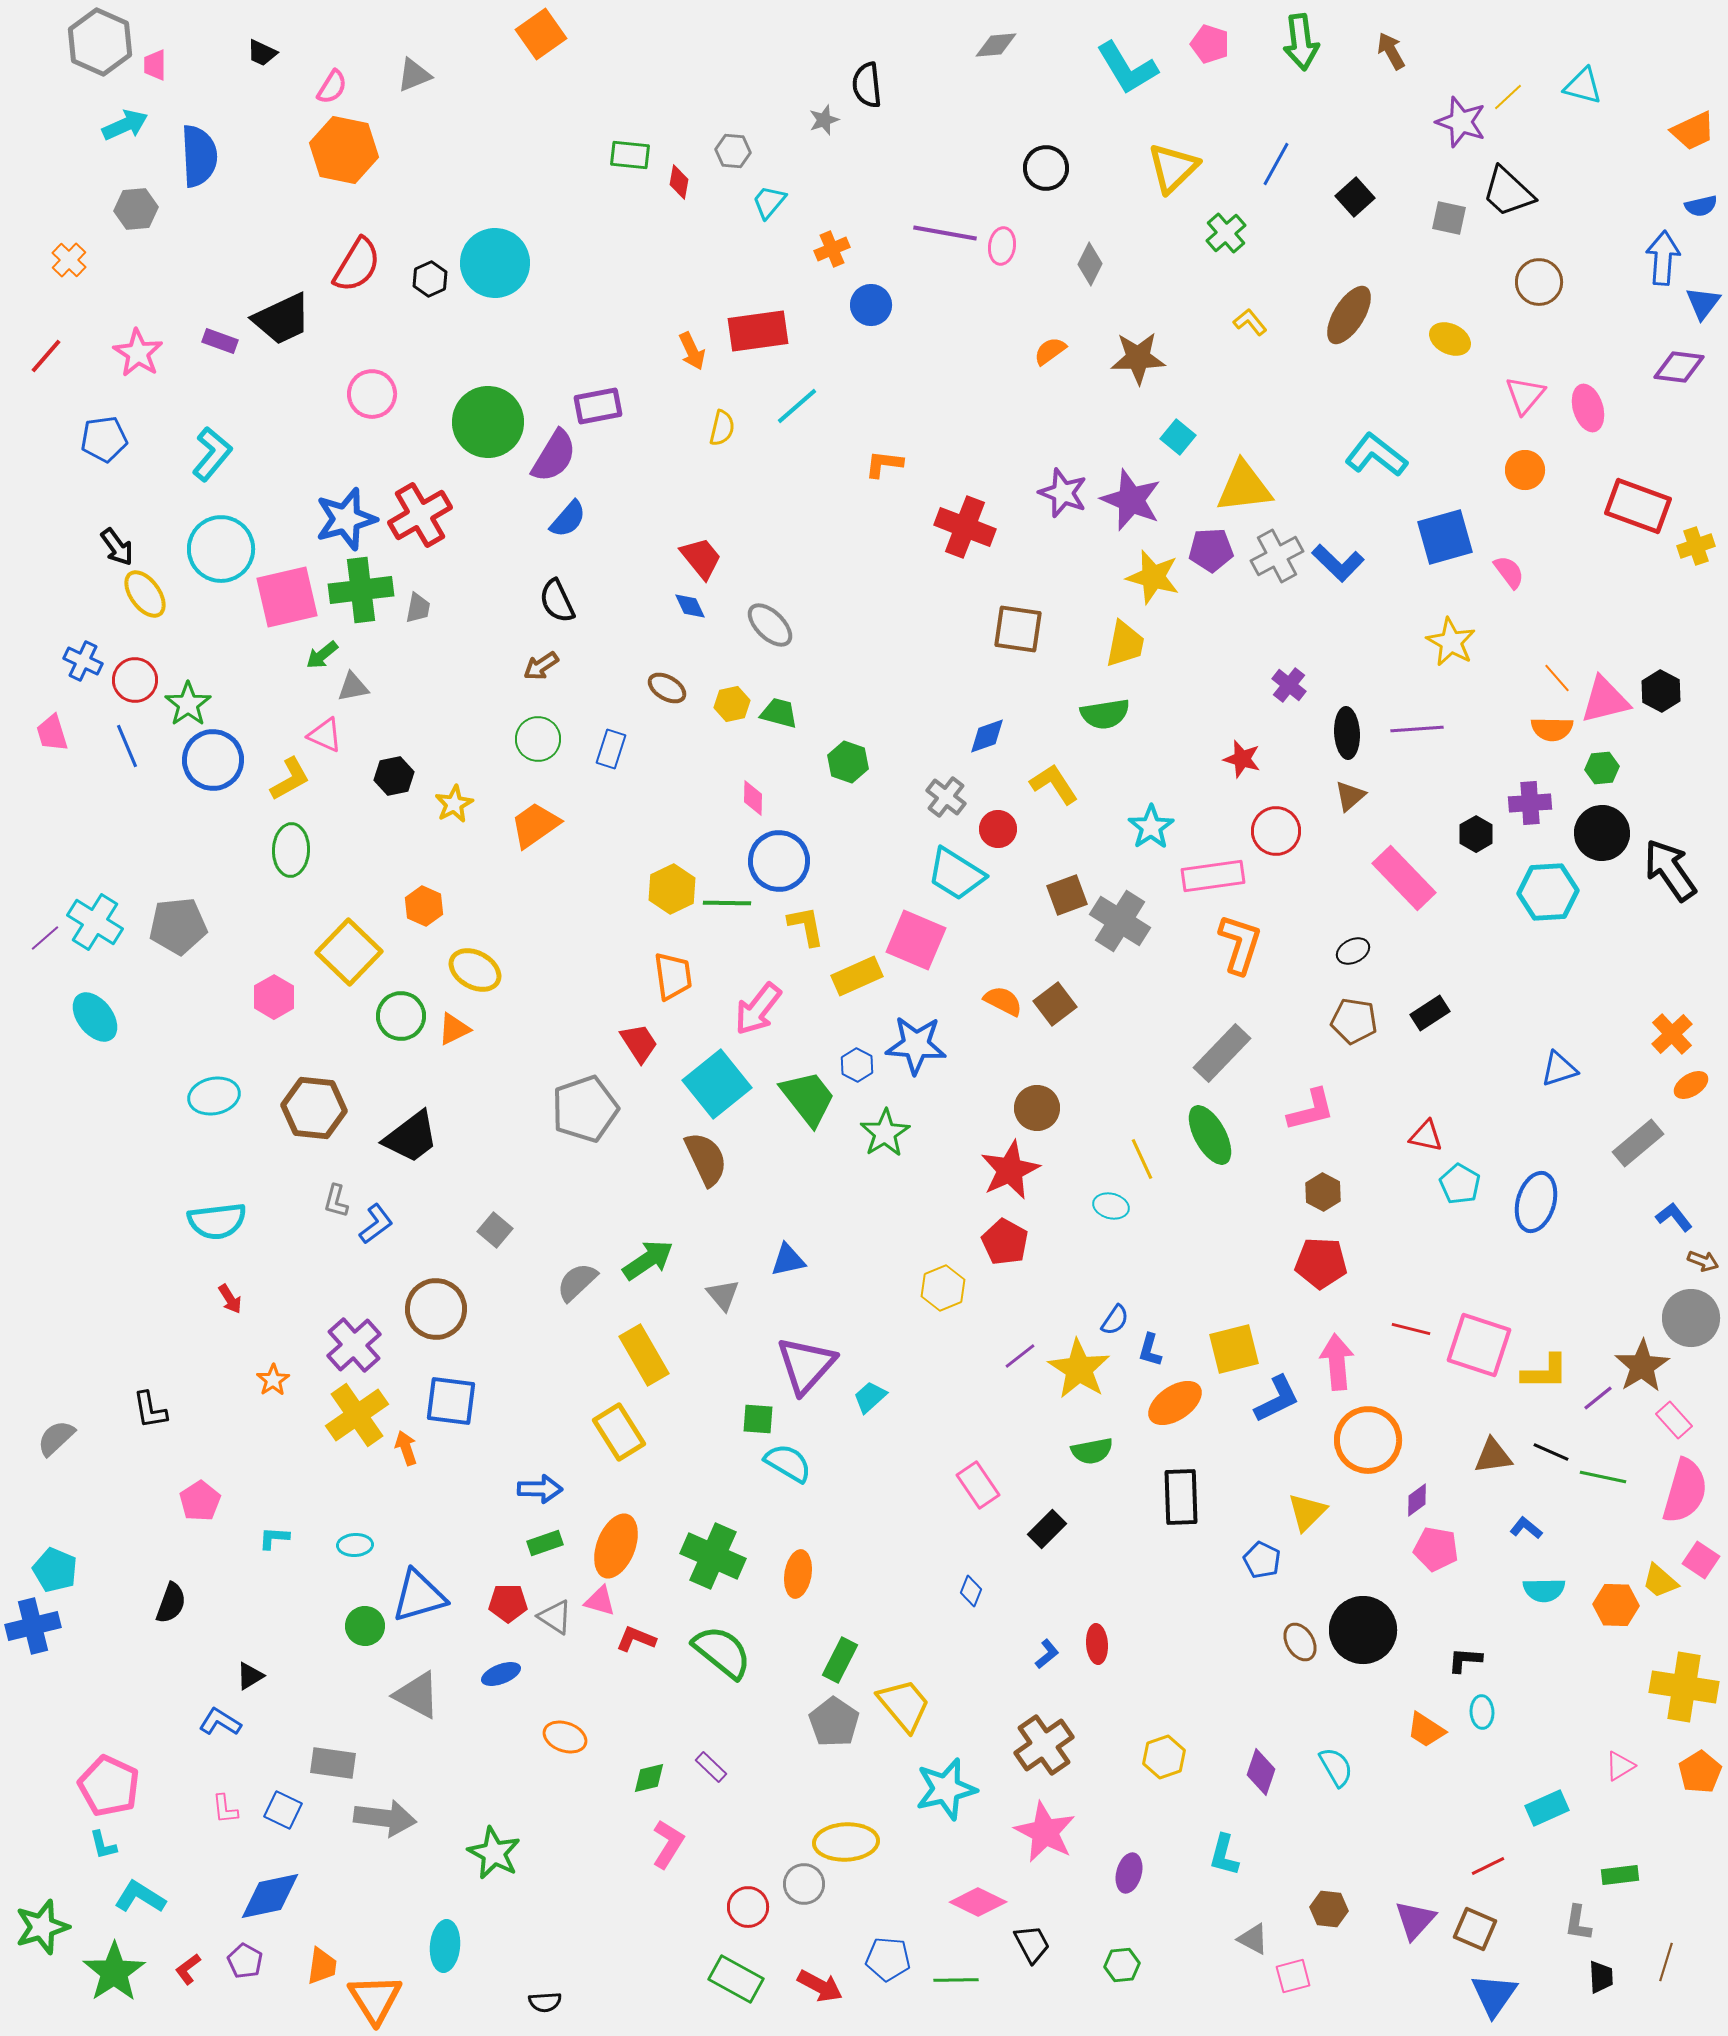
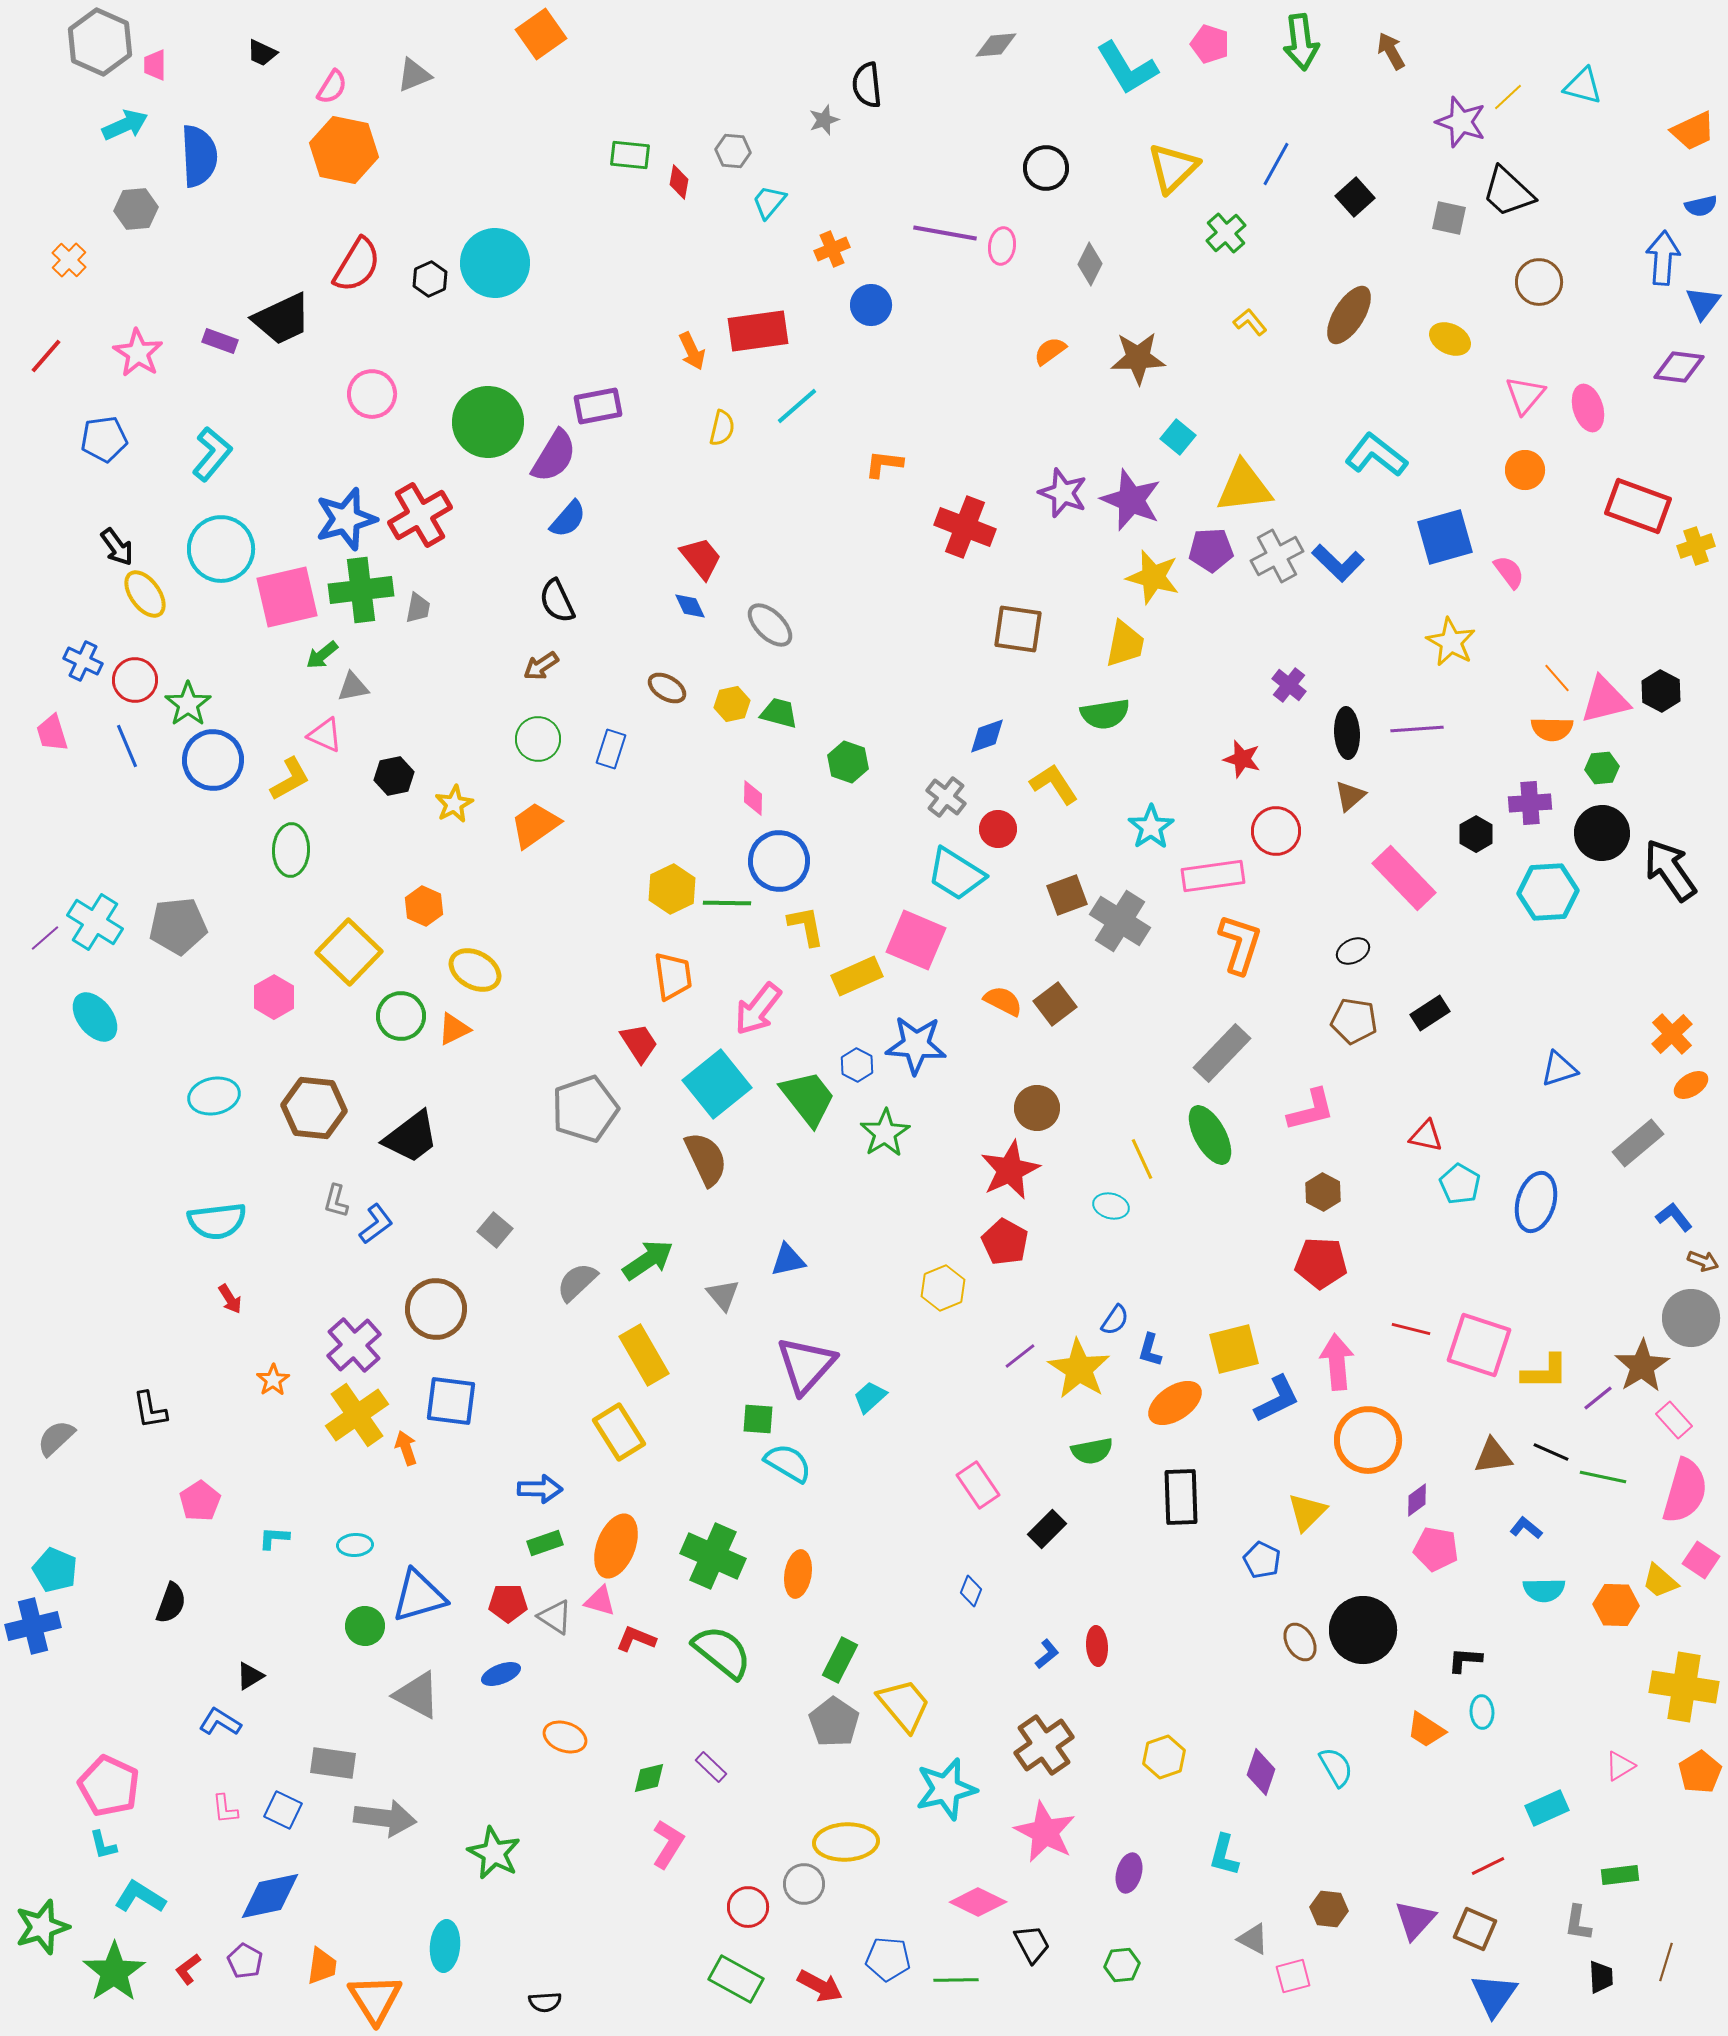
red ellipse at (1097, 1644): moved 2 px down
